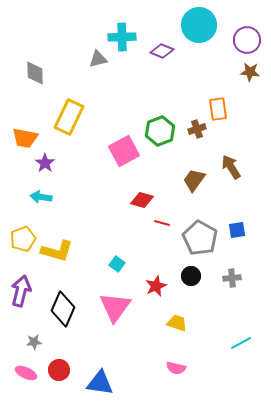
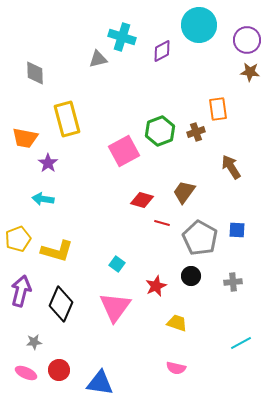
cyan cross: rotated 20 degrees clockwise
purple diamond: rotated 50 degrees counterclockwise
yellow rectangle: moved 2 px left, 2 px down; rotated 40 degrees counterclockwise
brown cross: moved 1 px left, 3 px down
purple star: moved 3 px right
brown trapezoid: moved 10 px left, 12 px down
cyan arrow: moved 2 px right, 2 px down
blue square: rotated 12 degrees clockwise
yellow pentagon: moved 5 px left
gray cross: moved 1 px right, 4 px down
black diamond: moved 2 px left, 5 px up
